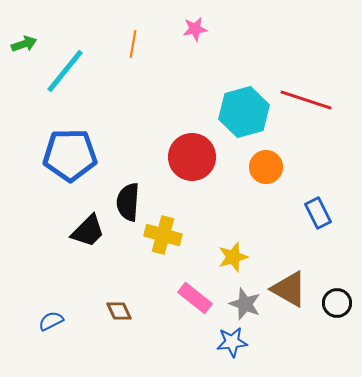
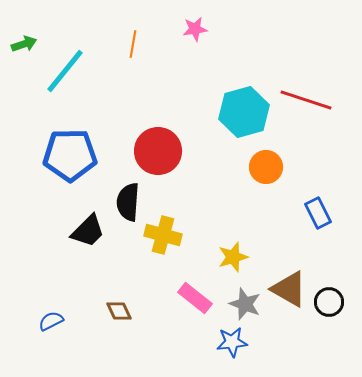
red circle: moved 34 px left, 6 px up
black circle: moved 8 px left, 1 px up
